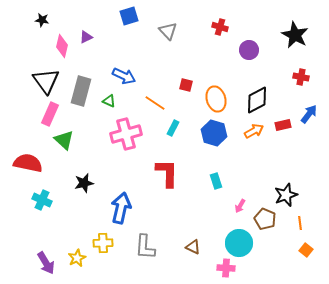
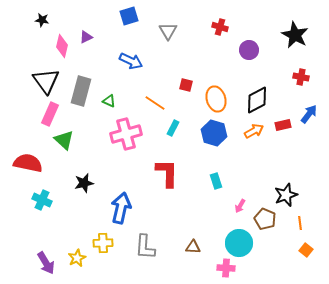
gray triangle at (168, 31): rotated 12 degrees clockwise
blue arrow at (124, 76): moved 7 px right, 15 px up
brown triangle at (193, 247): rotated 21 degrees counterclockwise
